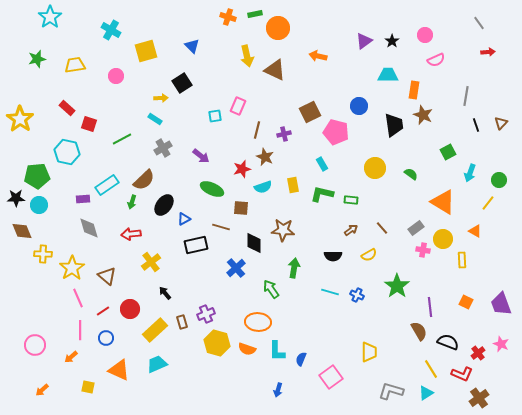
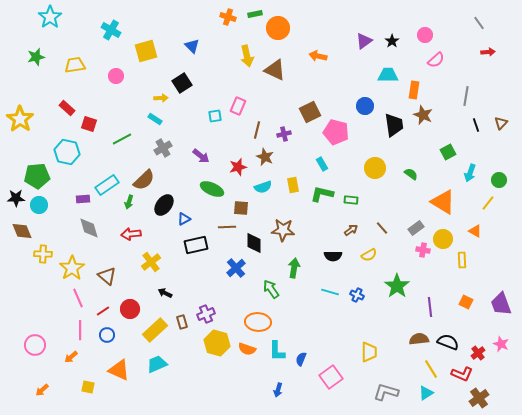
green star at (37, 59): moved 1 px left, 2 px up
pink semicircle at (436, 60): rotated 18 degrees counterclockwise
blue circle at (359, 106): moved 6 px right
red star at (242, 169): moved 4 px left, 2 px up
green arrow at (132, 202): moved 3 px left
brown line at (221, 227): moved 6 px right; rotated 18 degrees counterclockwise
black arrow at (165, 293): rotated 24 degrees counterclockwise
brown semicircle at (419, 331): moved 8 px down; rotated 66 degrees counterclockwise
blue circle at (106, 338): moved 1 px right, 3 px up
gray L-shape at (391, 391): moved 5 px left, 1 px down
